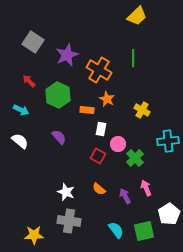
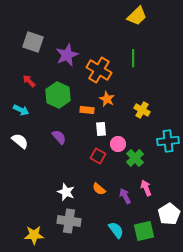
gray square: rotated 15 degrees counterclockwise
white rectangle: rotated 16 degrees counterclockwise
